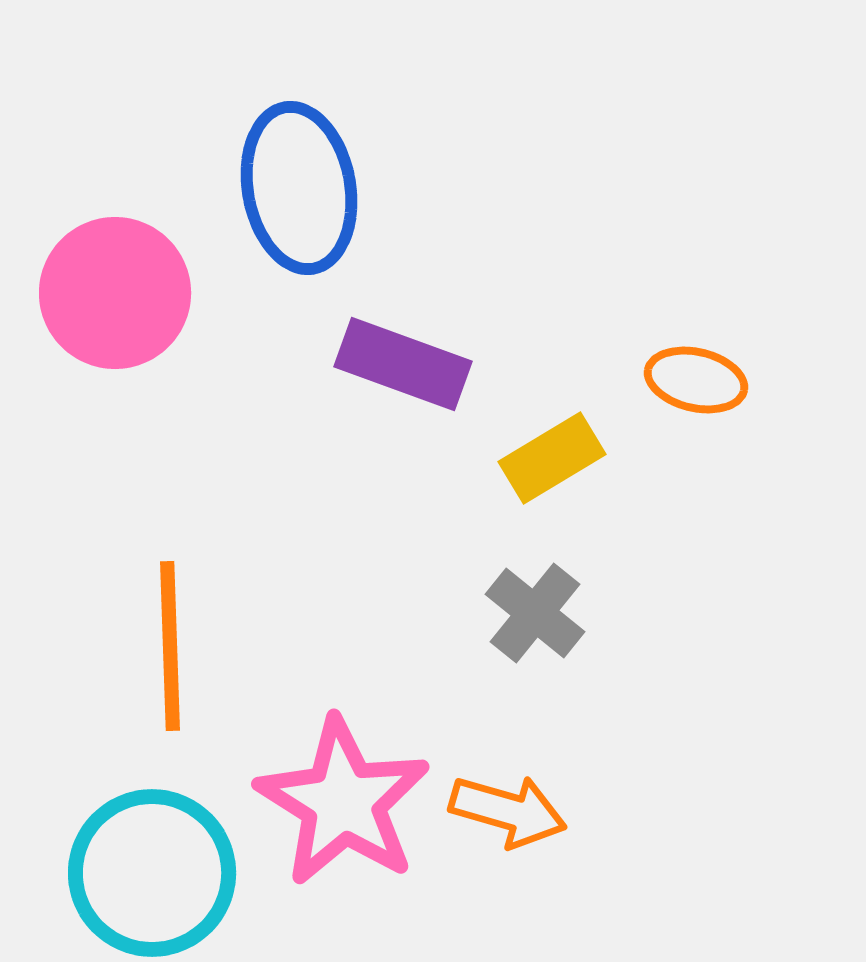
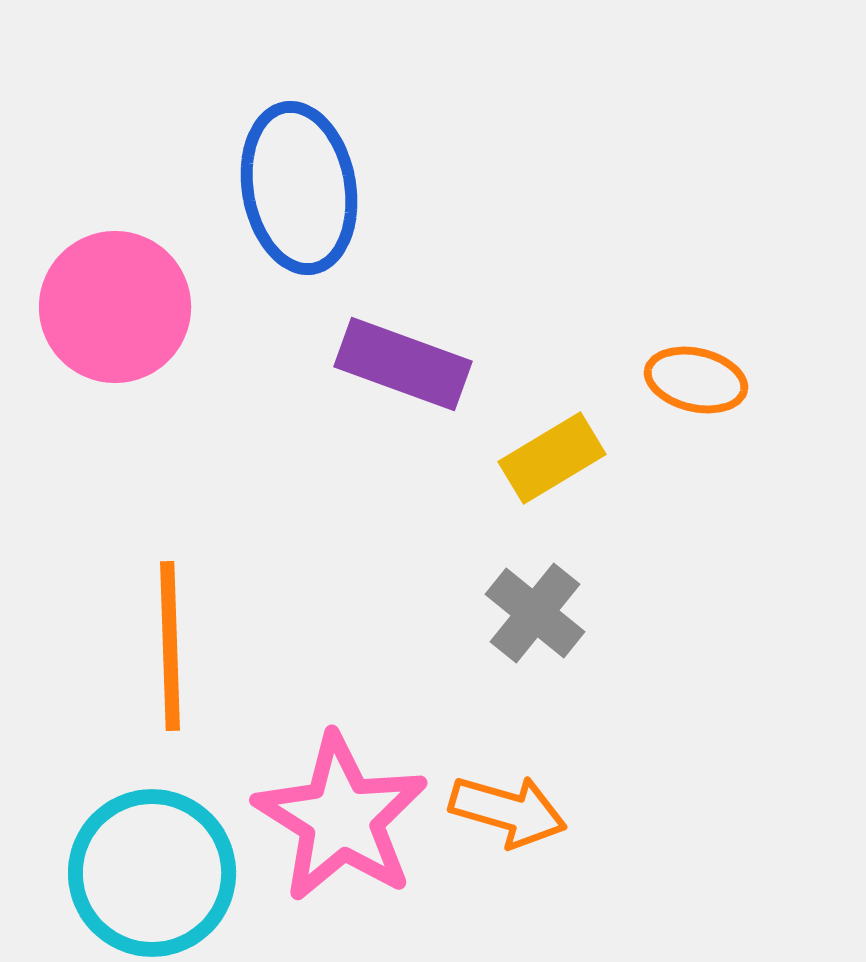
pink circle: moved 14 px down
pink star: moved 2 px left, 16 px down
